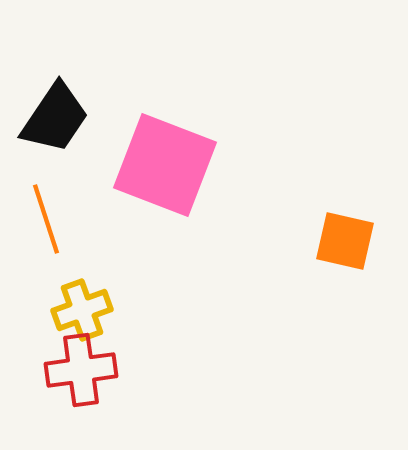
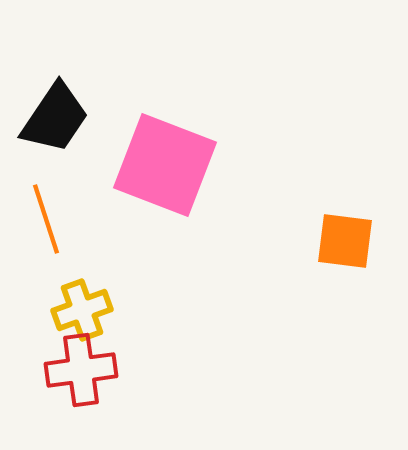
orange square: rotated 6 degrees counterclockwise
